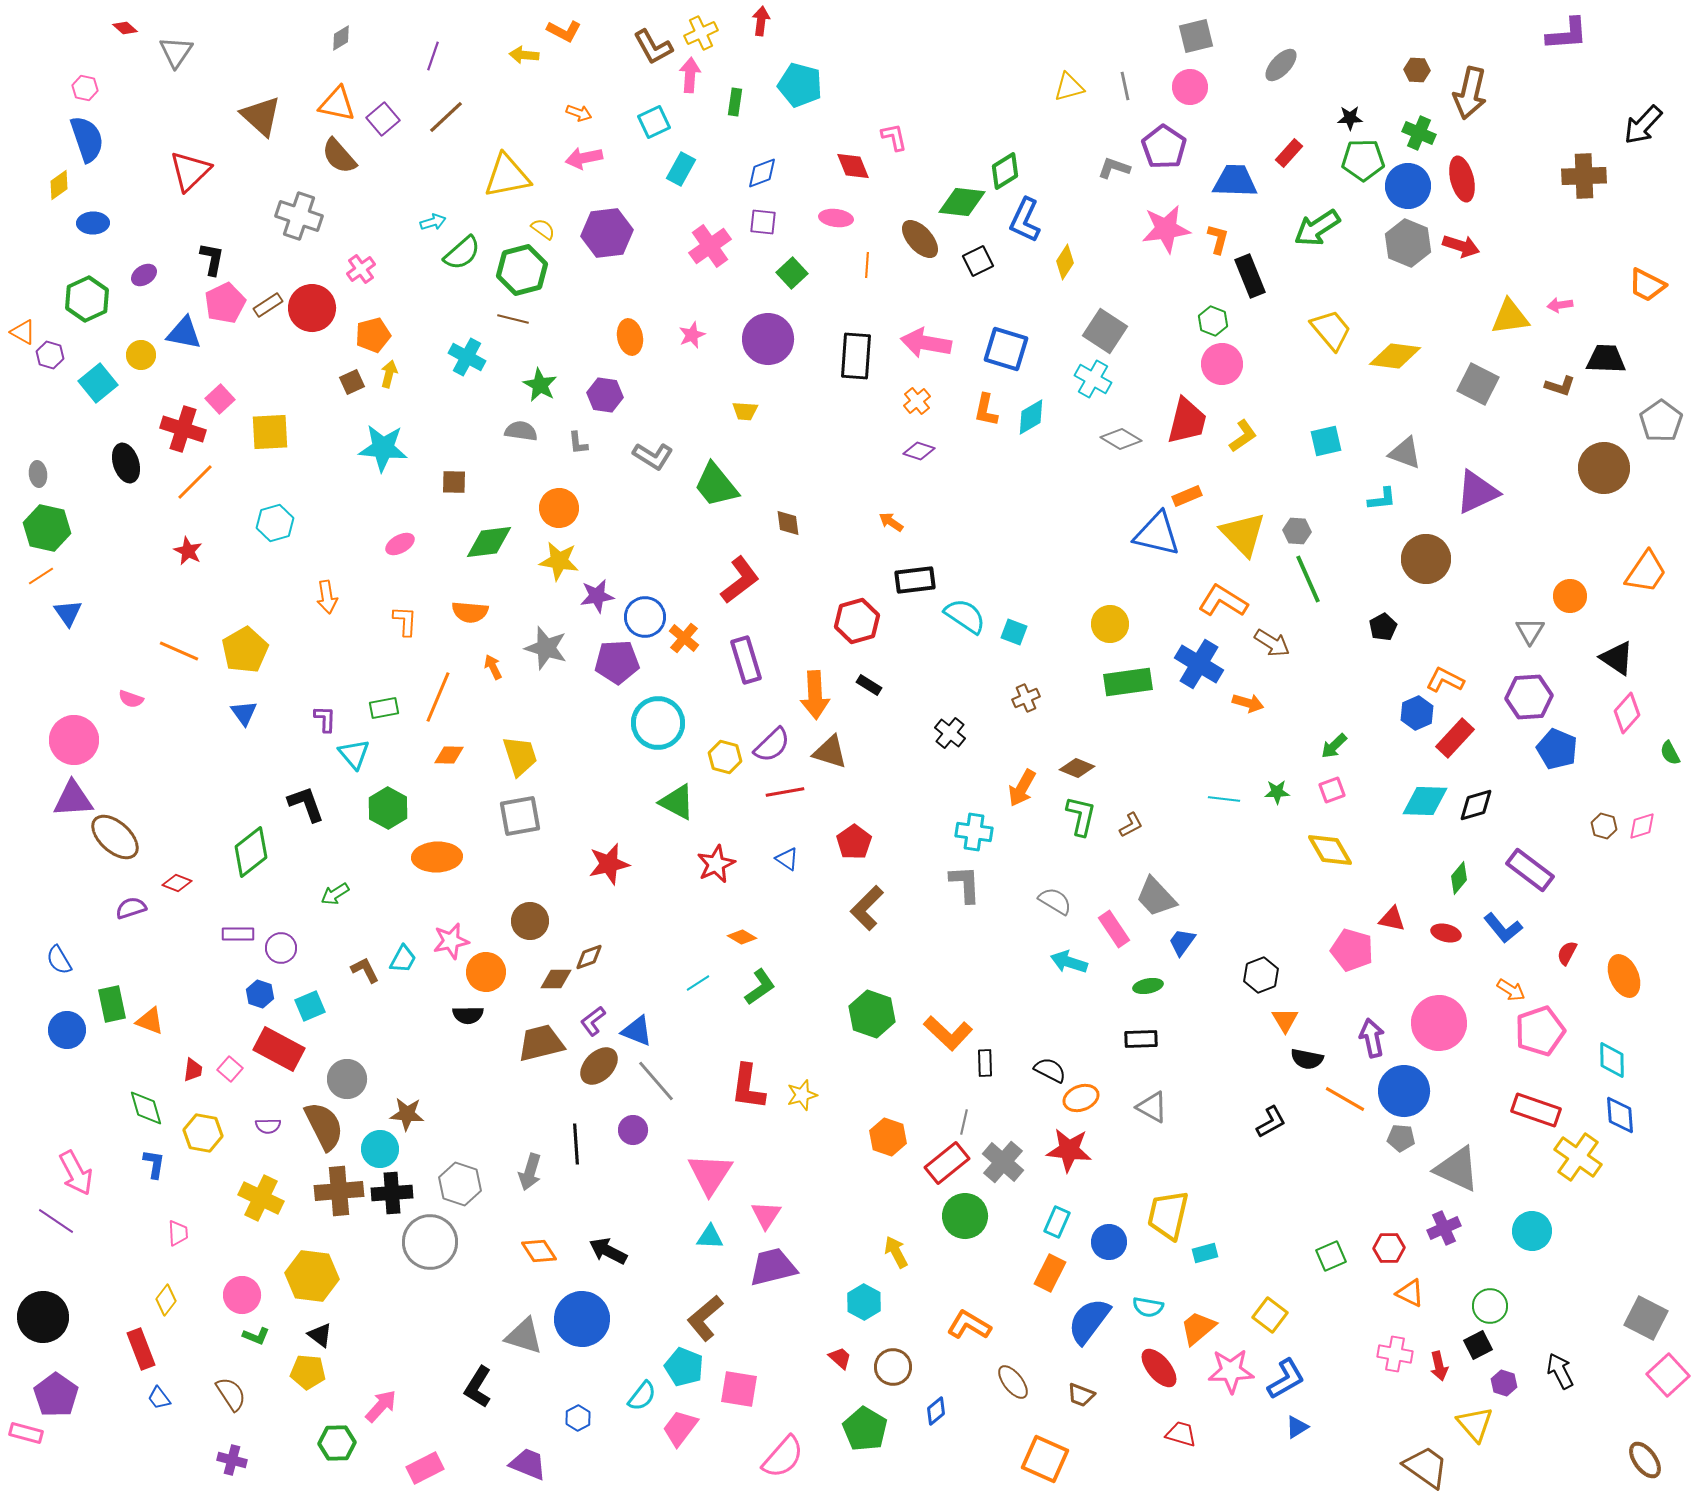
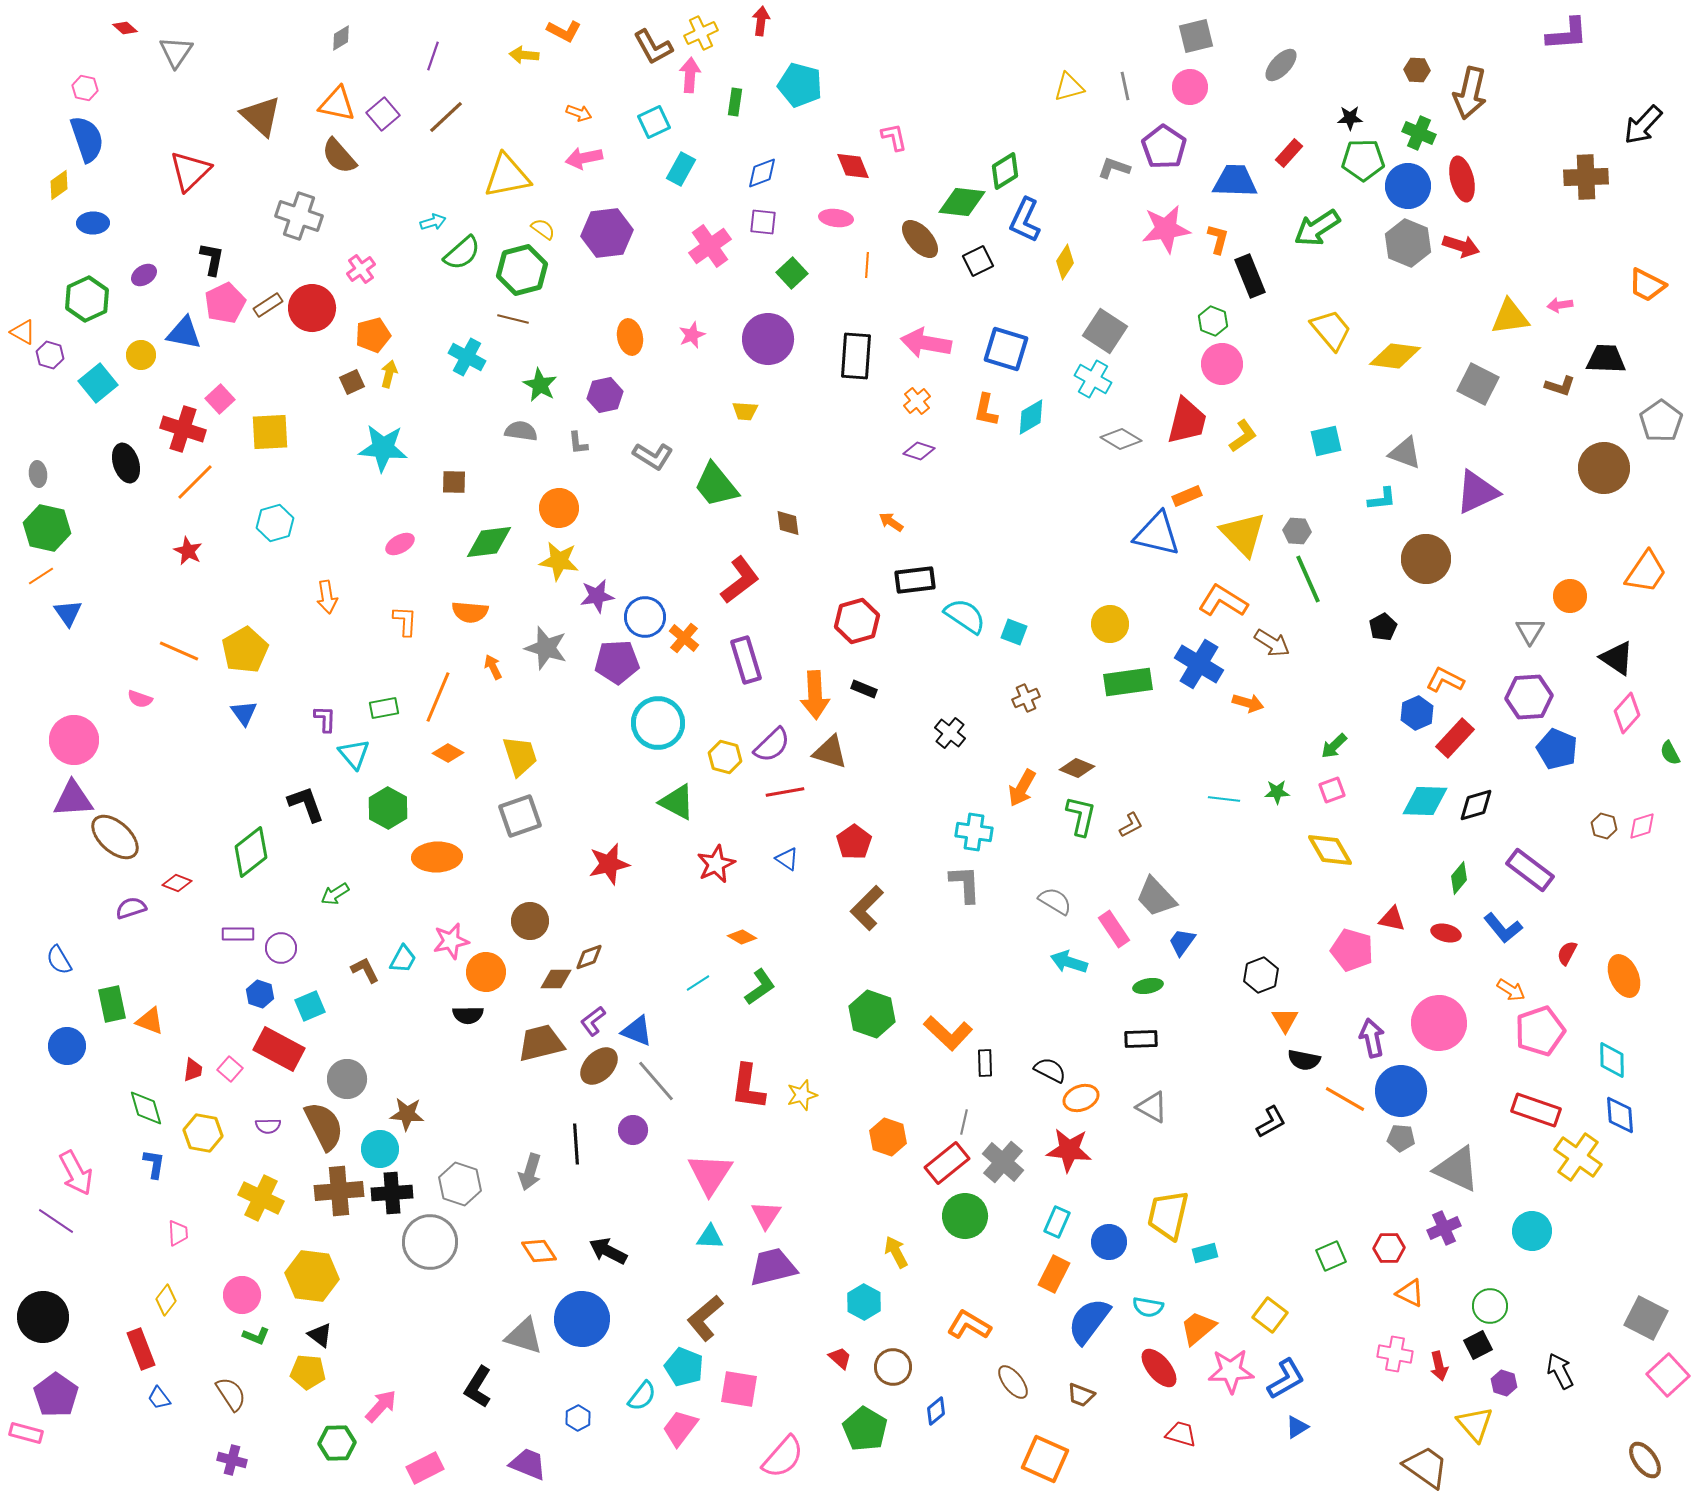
purple square at (383, 119): moved 5 px up
brown cross at (1584, 176): moved 2 px right, 1 px down
purple hexagon at (605, 395): rotated 20 degrees counterclockwise
black rectangle at (869, 685): moved 5 px left, 4 px down; rotated 10 degrees counterclockwise
pink semicircle at (131, 699): moved 9 px right
orange diamond at (449, 755): moved 1 px left, 2 px up; rotated 28 degrees clockwise
gray square at (520, 816): rotated 9 degrees counterclockwise
blue circle at (67, 1030): moved 16 px down
black semicircle at (1307, 1059): moved 3 px left, 1 px down
blue circle at (1404, 1091): moved 3 px left
orange rectangle at (1050, 1273): moved 4 px right, 1 px down
